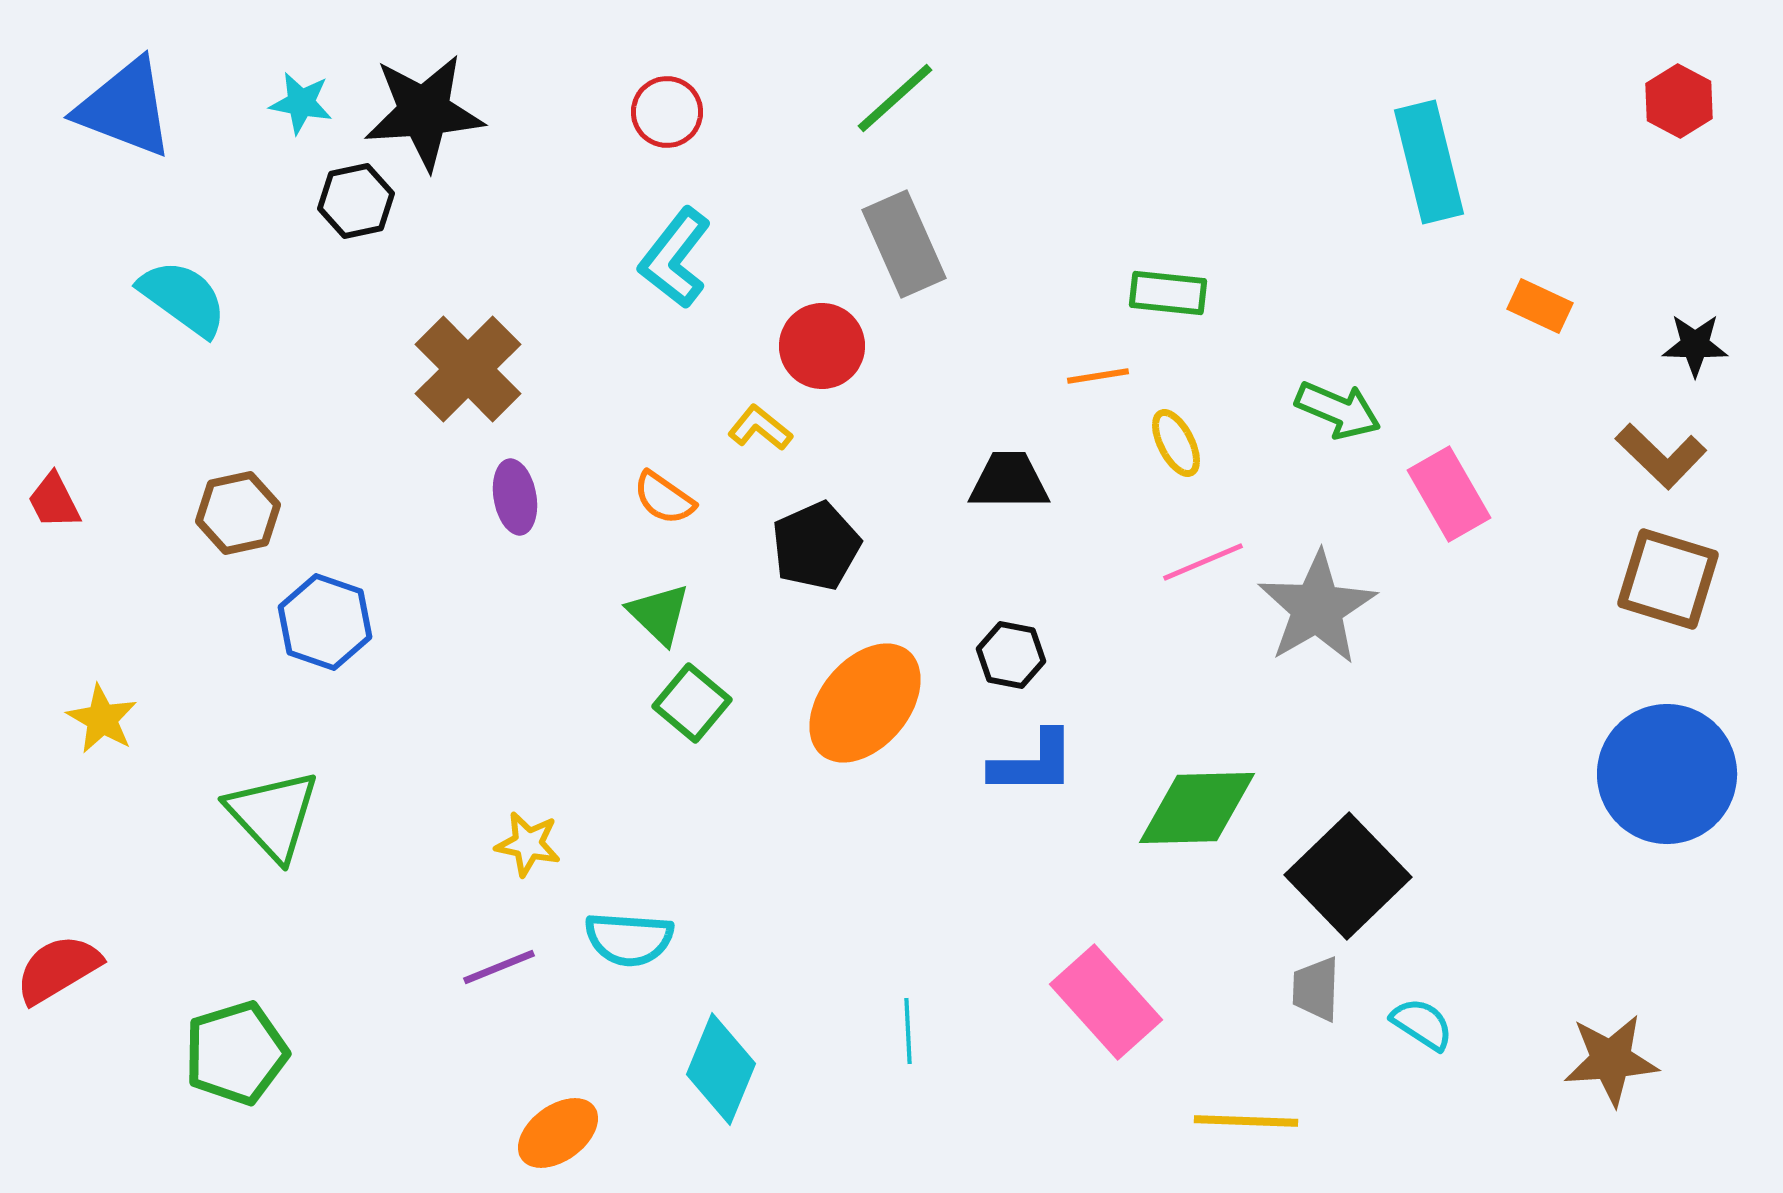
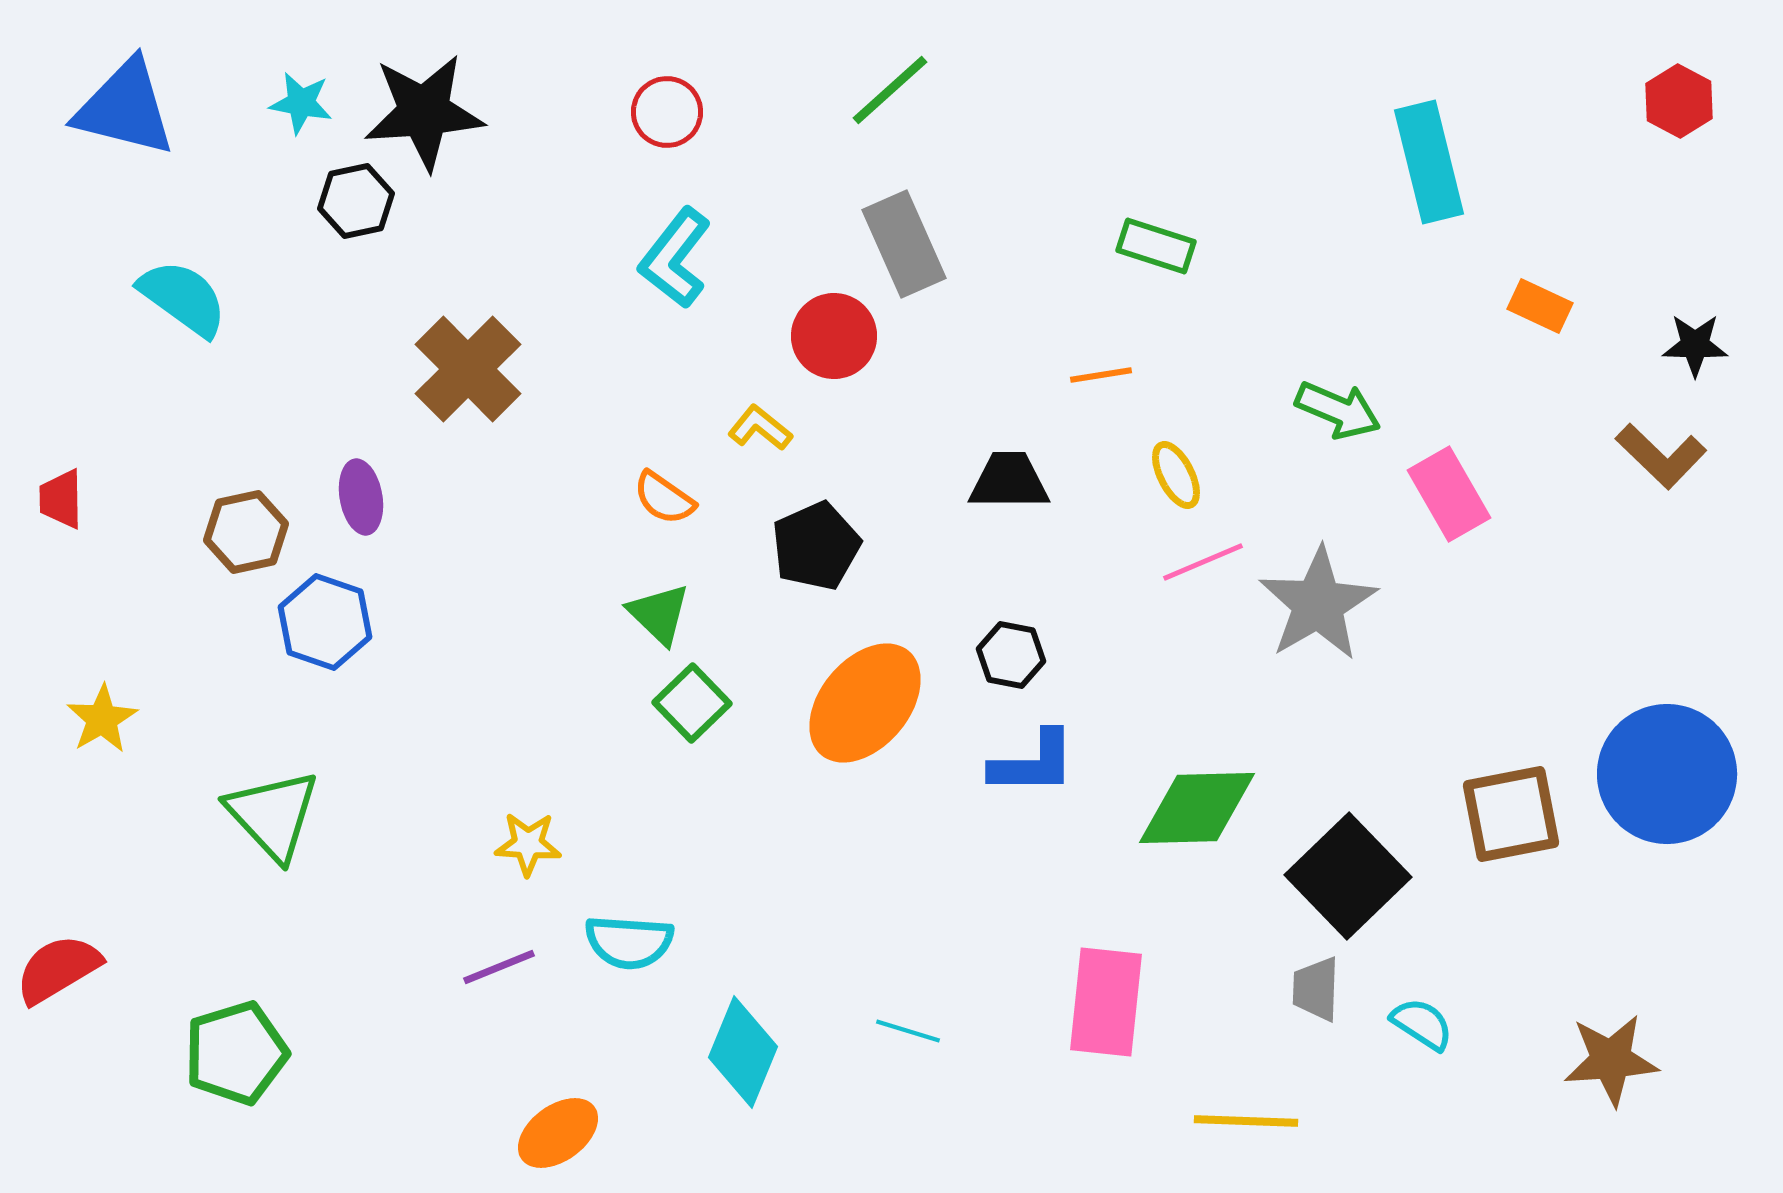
green line at (895, 98): moved 5 px left, 8 px up
blue triangle at (125, 108): rotated 7 degrees counterclockwise
green rectangle at (1168, 293): moved 12 px left, 47 px up; rotated 12 degrees clockwise
red circle at (822, 346): moved 12 px right, 10 px up
orange line at (1098, 376): moved 3 px right, 1 px up
yellow ellipse at (1176, 443): moved 32 px down
purple ellipse at (515, 497): moved 154 px left
red trapezoid at (54, 501): moved 7 px right, 2 px up; rotated 26 degrees clockwise
brown hexagon at (238, 513): moved 8 px right, 19 px down
brown square at (1668, 579): moved 157 px left, 235 px down; rotated 28 degrees counterclockwise
gray star at (1317, 608): moved 1 px right, 4 px up
green square at (692, 703): rotated 6 degrees clockwise
yellow star at (102, 719): rotated 12 degrees clockwise
yellow star at (528, 844): rotated 8 degrees counterclockwise
cyan semicircle at (629, 939): moved 3 px down
pink rectangle at (1106, 1002): rotated 48 degrees clockwise
cyan line at (908, 1031): rotated 70 degrees counterclockwise
cyan diamond at (721, 1069): moved 22 px right, 17 px up
